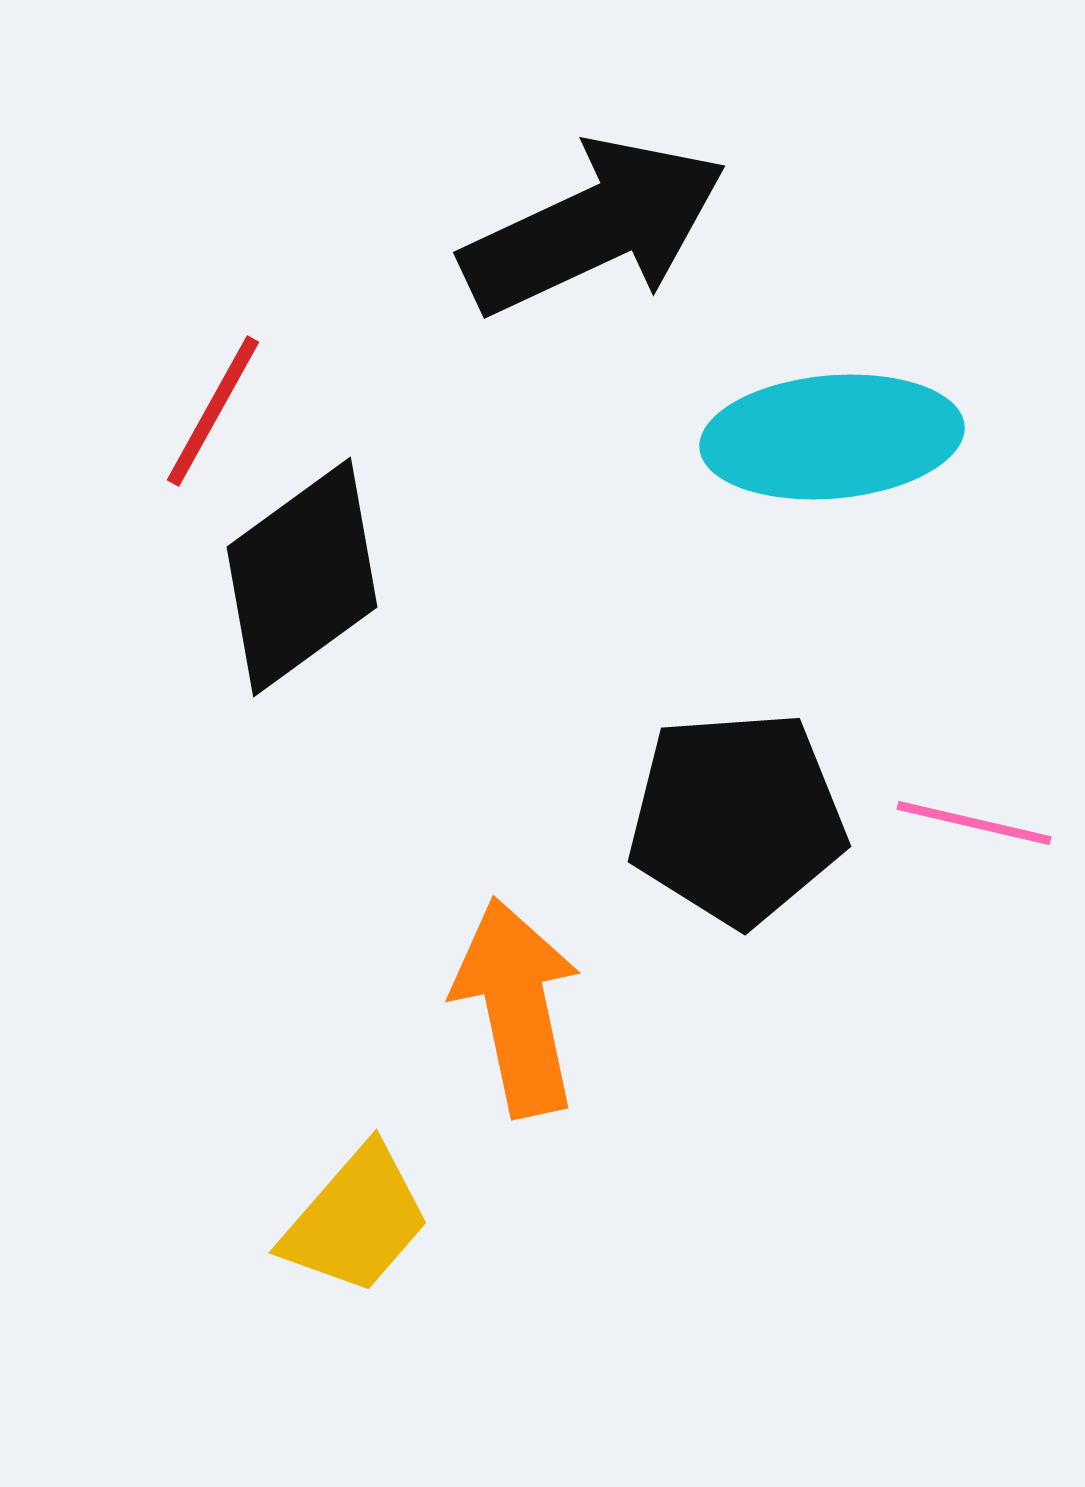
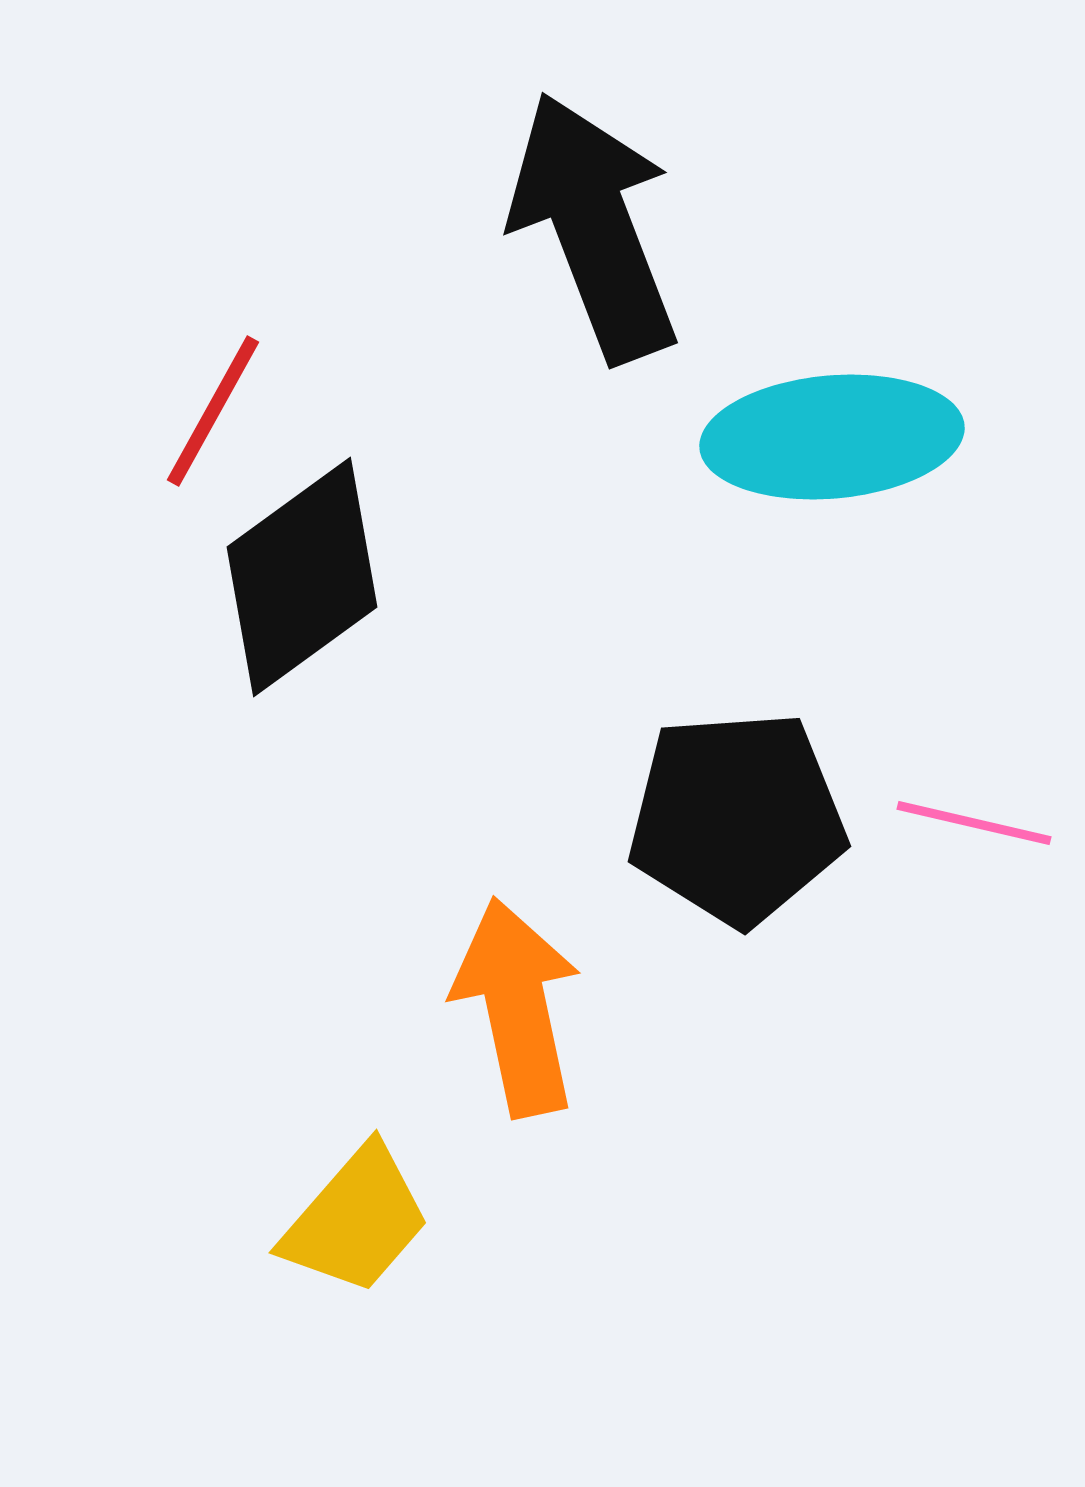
black arrow: rotated 86 degrees counterclockwise
